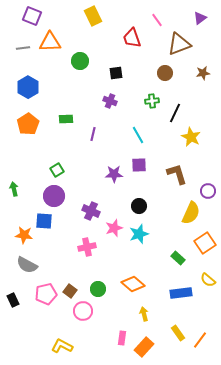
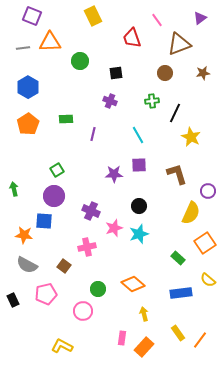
brown square at (70, 291): moved 6 px left, 25 px up
